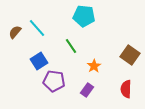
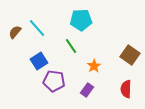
cyan pentagon: moved 3 px left, 4 px down; rotated 10 degrees counterclockwise
